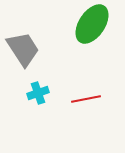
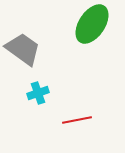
gray trapezoid: rotated 21 degrees counterclockwise
red line: moved 9 px left, 21 px down
